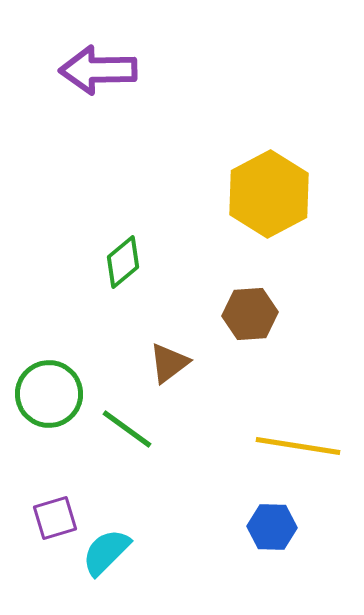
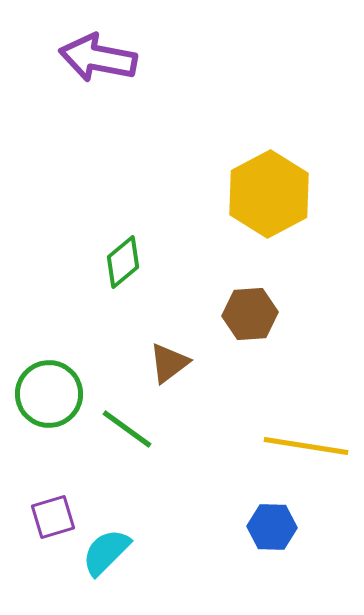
purple arrow: moved 12 px up; rotated 12 degrees clockwise
yellow line: moved 8 px right
purple square: moved 2 px left, 1 px up
